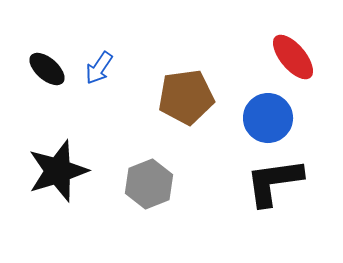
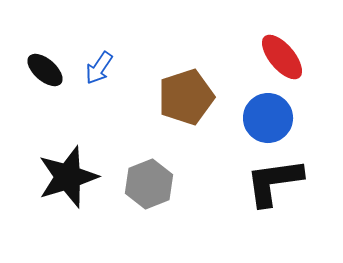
red ellipse: moved 11 px left
black ellipse: moved 2 px left, 1 px down
brown pentagon: rotated 10 degrees counterclockwise
black star: moved 10 px right, 6 px down
